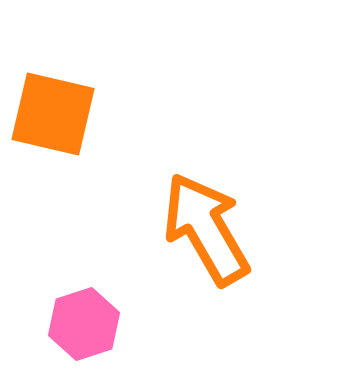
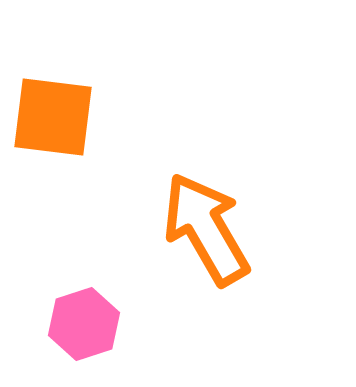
orange square: moved 3 px down; rotated 6 degrees counterclockwise
